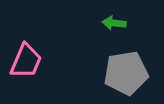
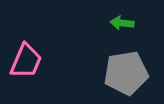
green arrow: moved 8 px right
